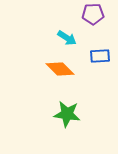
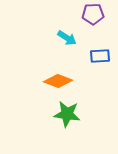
orange diamond: moved 2 px left, 12 px down; rotated 24 degrees counterclockwise
